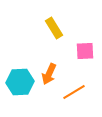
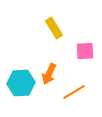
cyan hexagon: moved 1 px right, 1 px down
